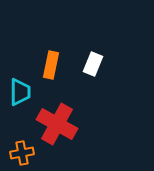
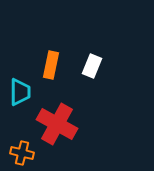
white rectangle: moved 1 px left, 2 px down
orange cross: rotated 25 degrees clockwise
